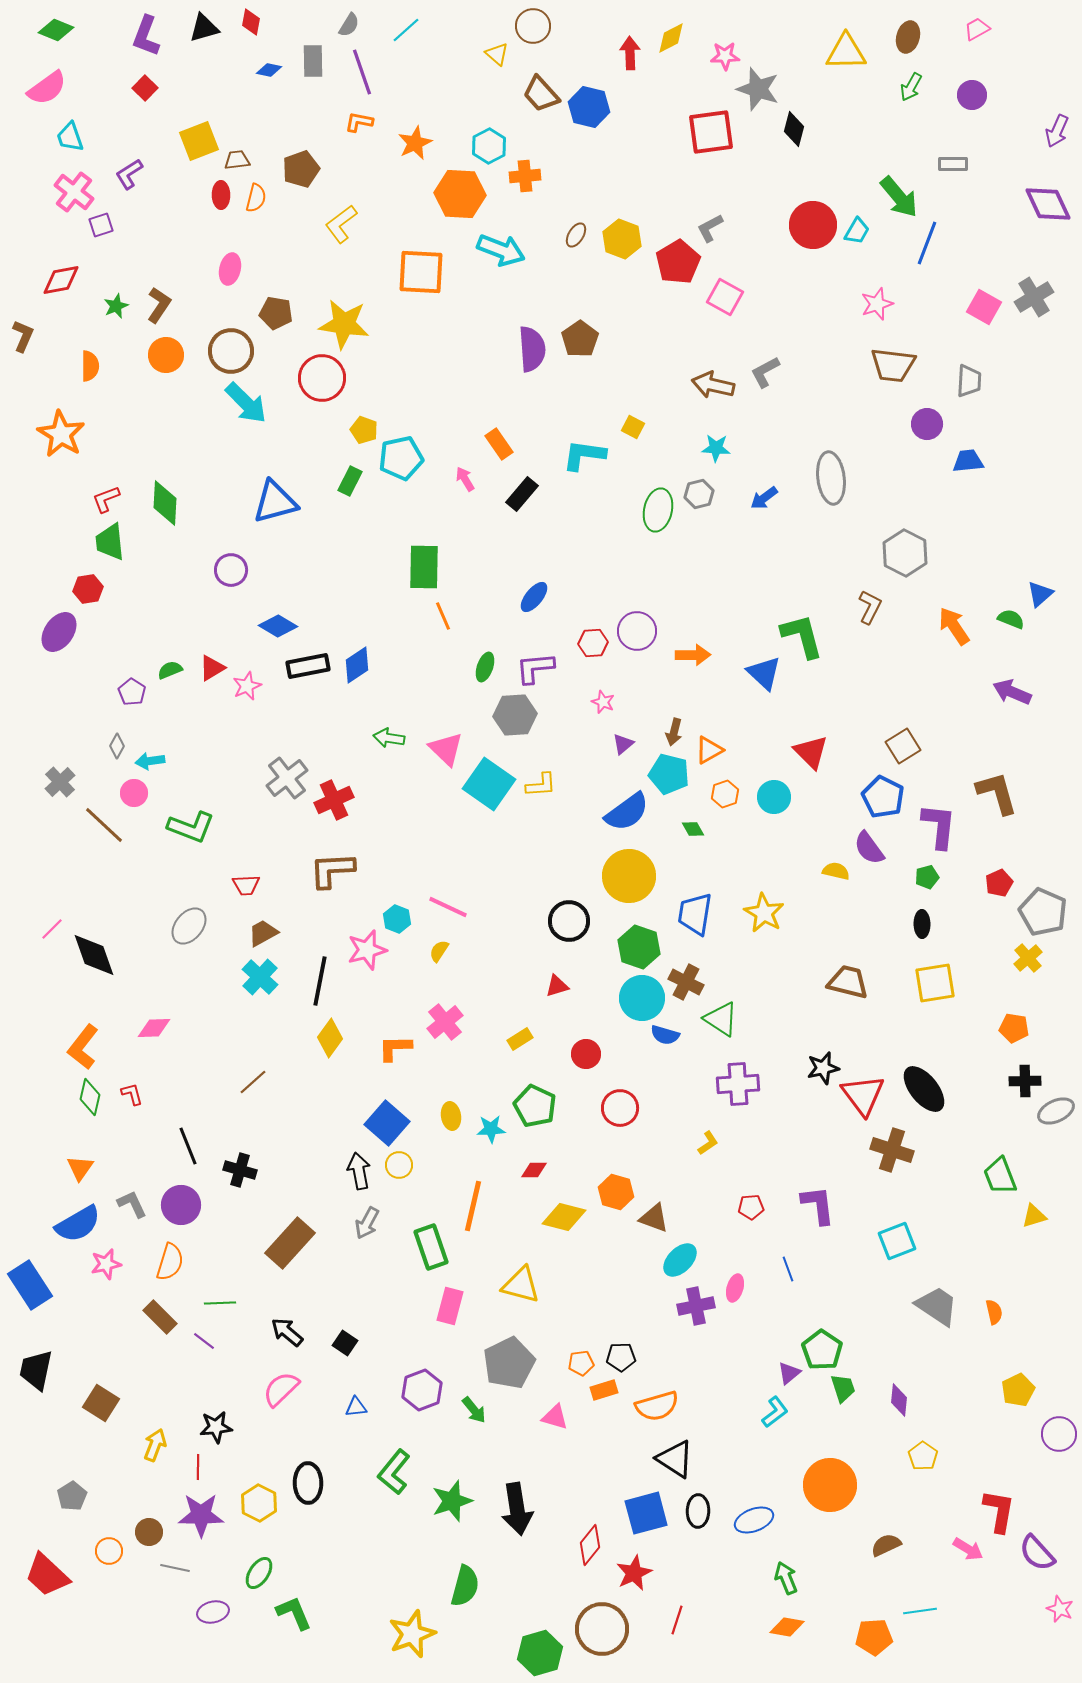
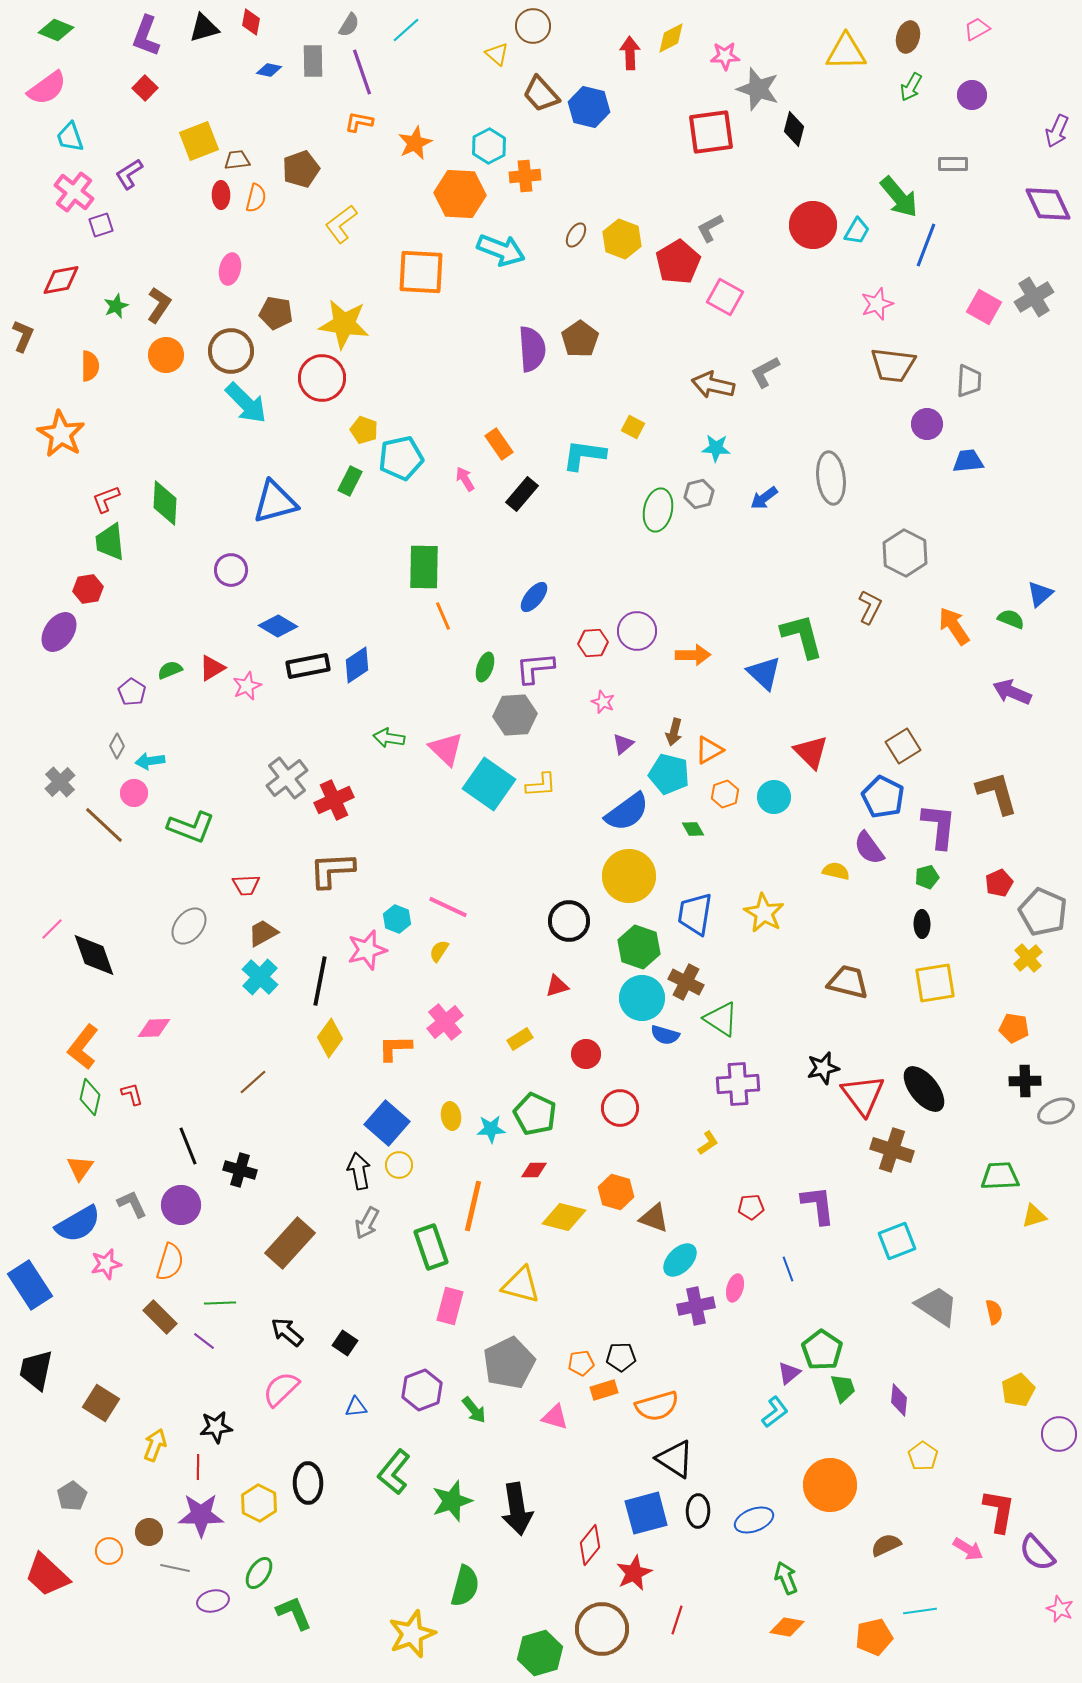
blue line at (927, 243): moved 1 px left, 2 px down
green pentagon at (535, 1106): moved 8 px down
green trapezoid at (1000, 1176): rotated 108 degrees clockwise
purple ellipse at (213, 1612): moved 11 px up
orange pentagon at (874, 1637): rotated 9 degrees counterclockwise
